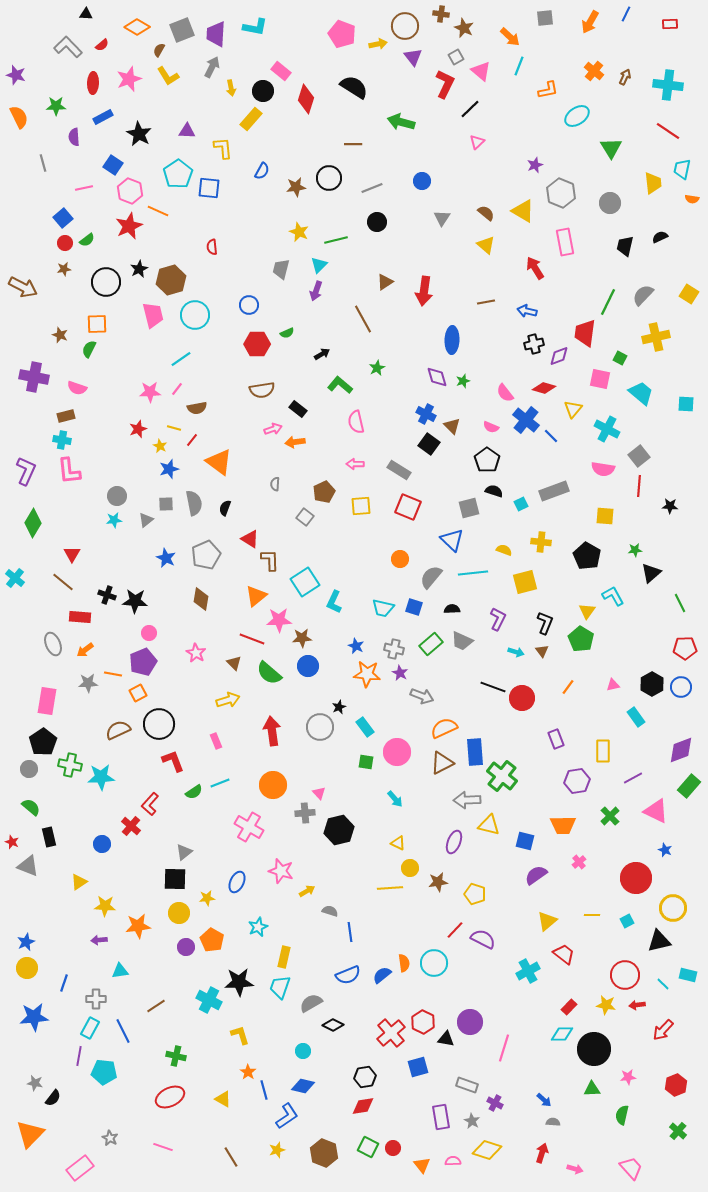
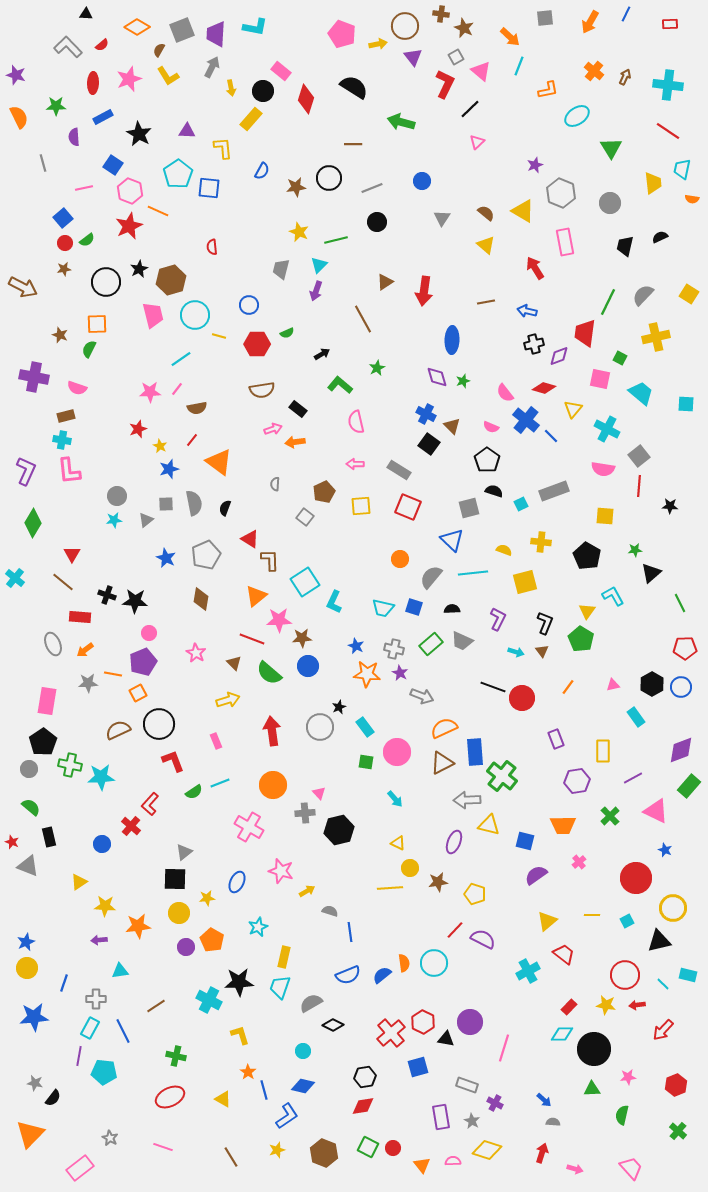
yellow line at (174, 428): moved 45 px right, 92 px up
